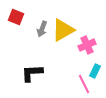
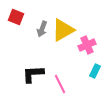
black L-shape: moved 1 px right, 1 px down
pink line: moved 24 px left
